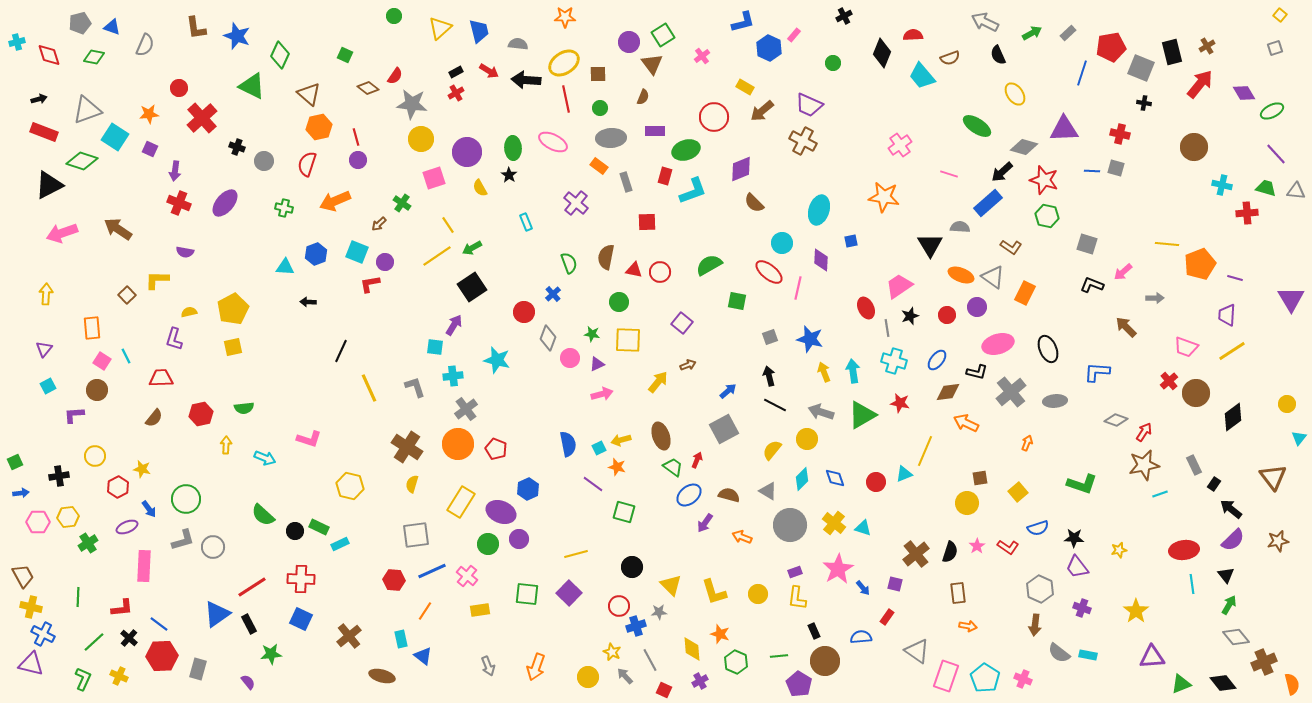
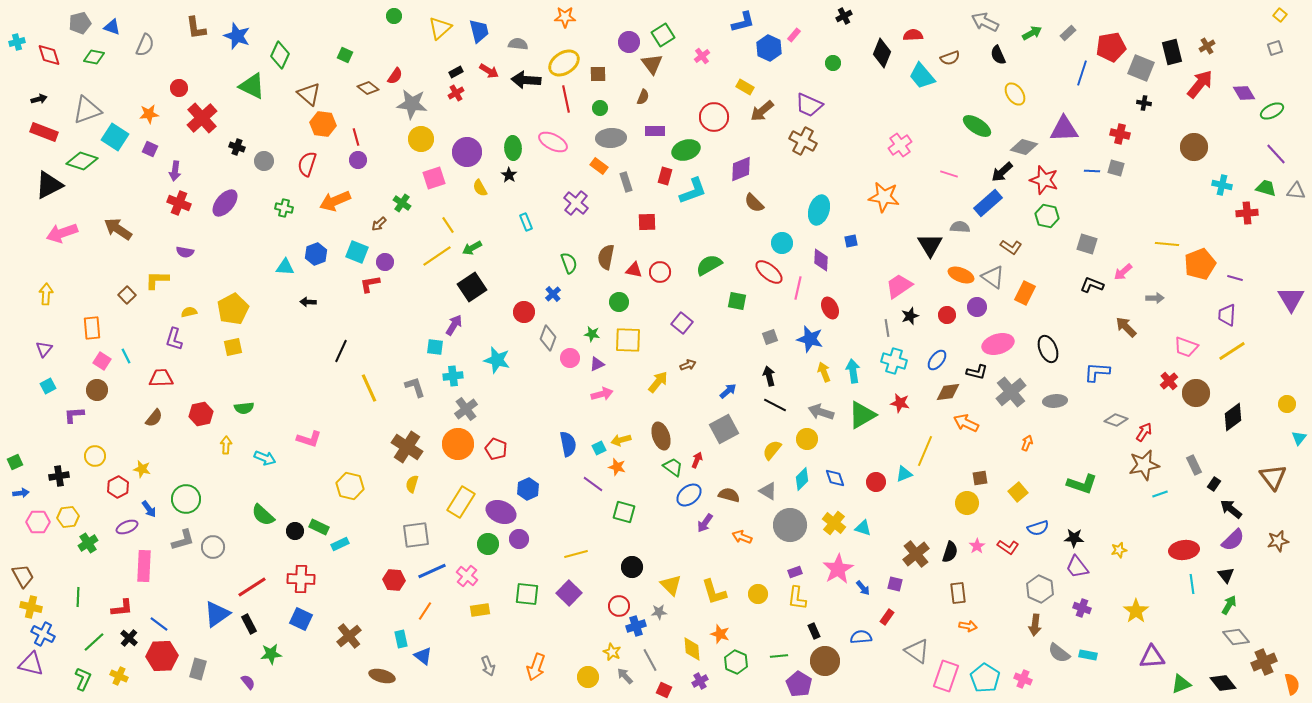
orange hexagon at (319, 127): moved 4 px right, 3 px up; rotated 20 degrees clockwise
red ellipse at (866, 308): moved 36 px left
